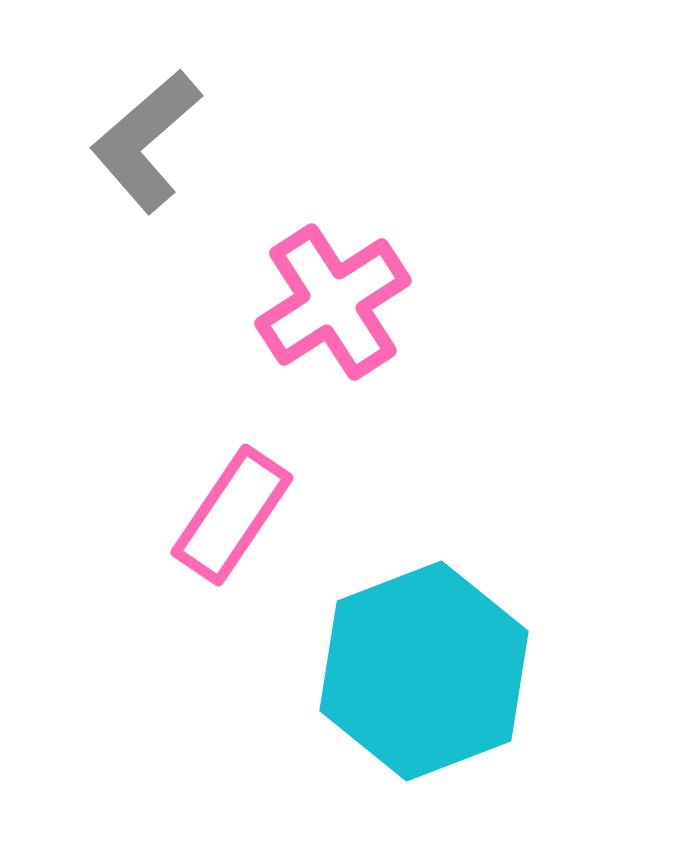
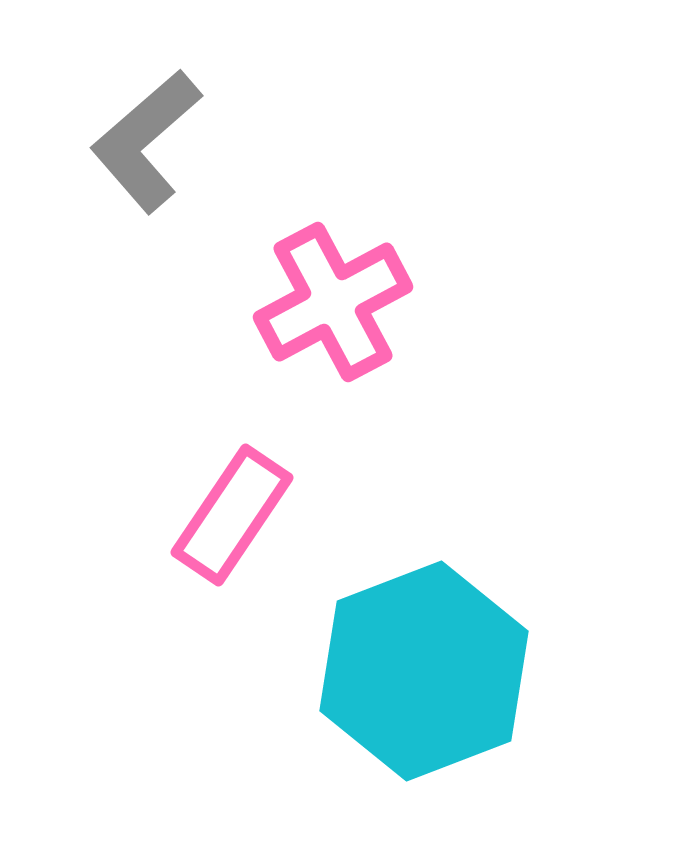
pink cross: rotated 5 degrees clockwise
